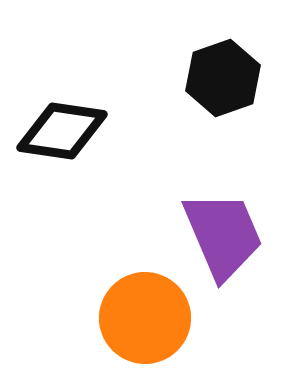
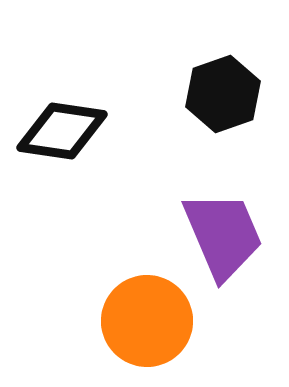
black hexagon: moved 16 px down
orange circle: moved 2 px right, 3 px down
